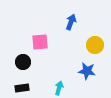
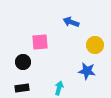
blue arrow: rotated 91 degrees counterclockwise
